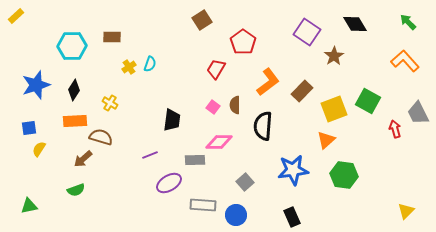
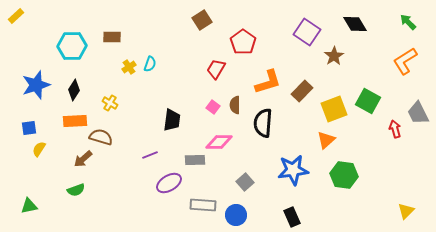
orange L-shape at (405, 61): rotated 80 degrees counterclockwise
orange L-shape at (268, 82): rotated 20 degrees clockwise
black semicircle at (263, 126): moved 3 px up
